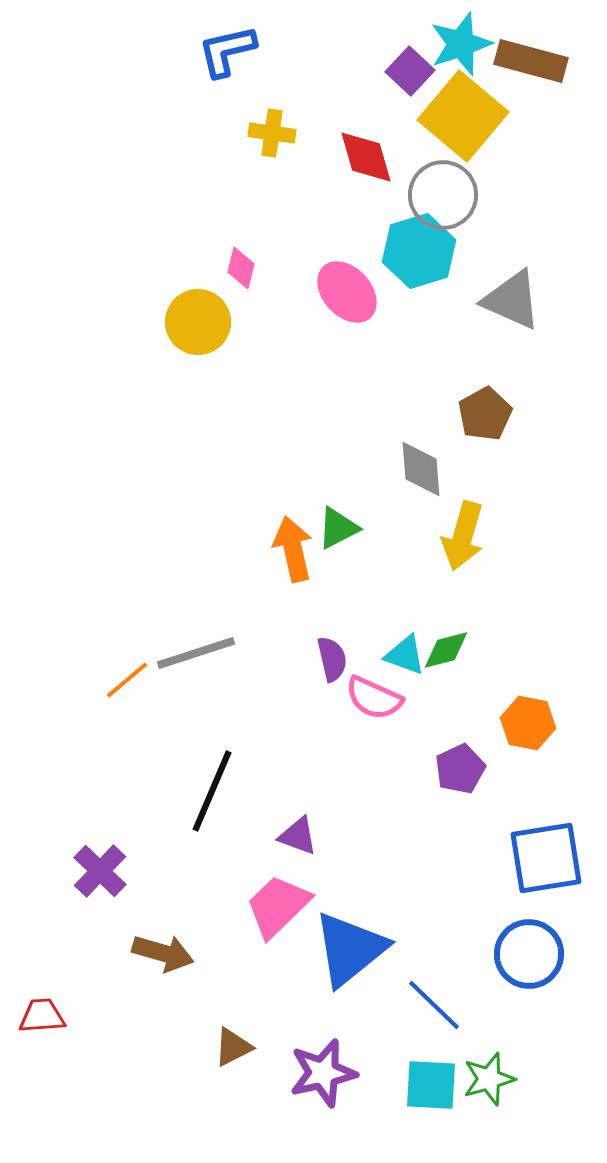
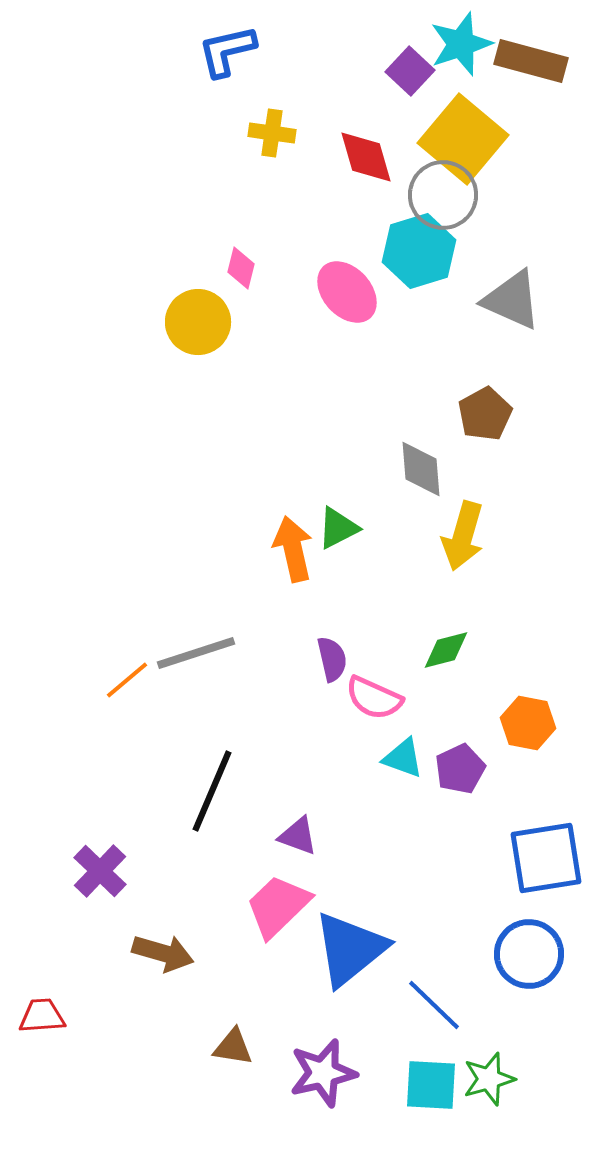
yellow square: moved 23 px down
cyan triangle: moved 2 px left, 103 px down
brown triangle: rotated 36 degrees clockwise
